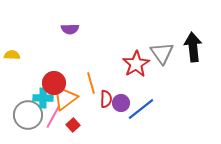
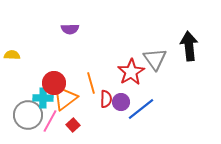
black arrow: moved 4 px left, 1 px up
gray triangle: moved 7 px left, 6 px down
red star: moved 5 px left, 8 px down
purple circle: moved 1 px up
pink line: moved 3 px left, 4 px down
